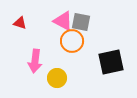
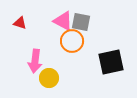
yellow circle: moved 8 px left
